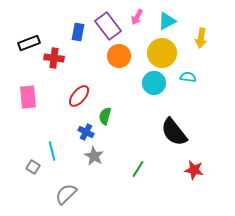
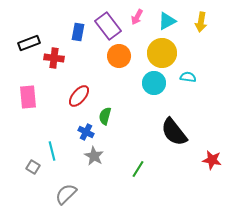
yellow arrow: moved 16 px up
red star: moved 18 px right, 10 px up
